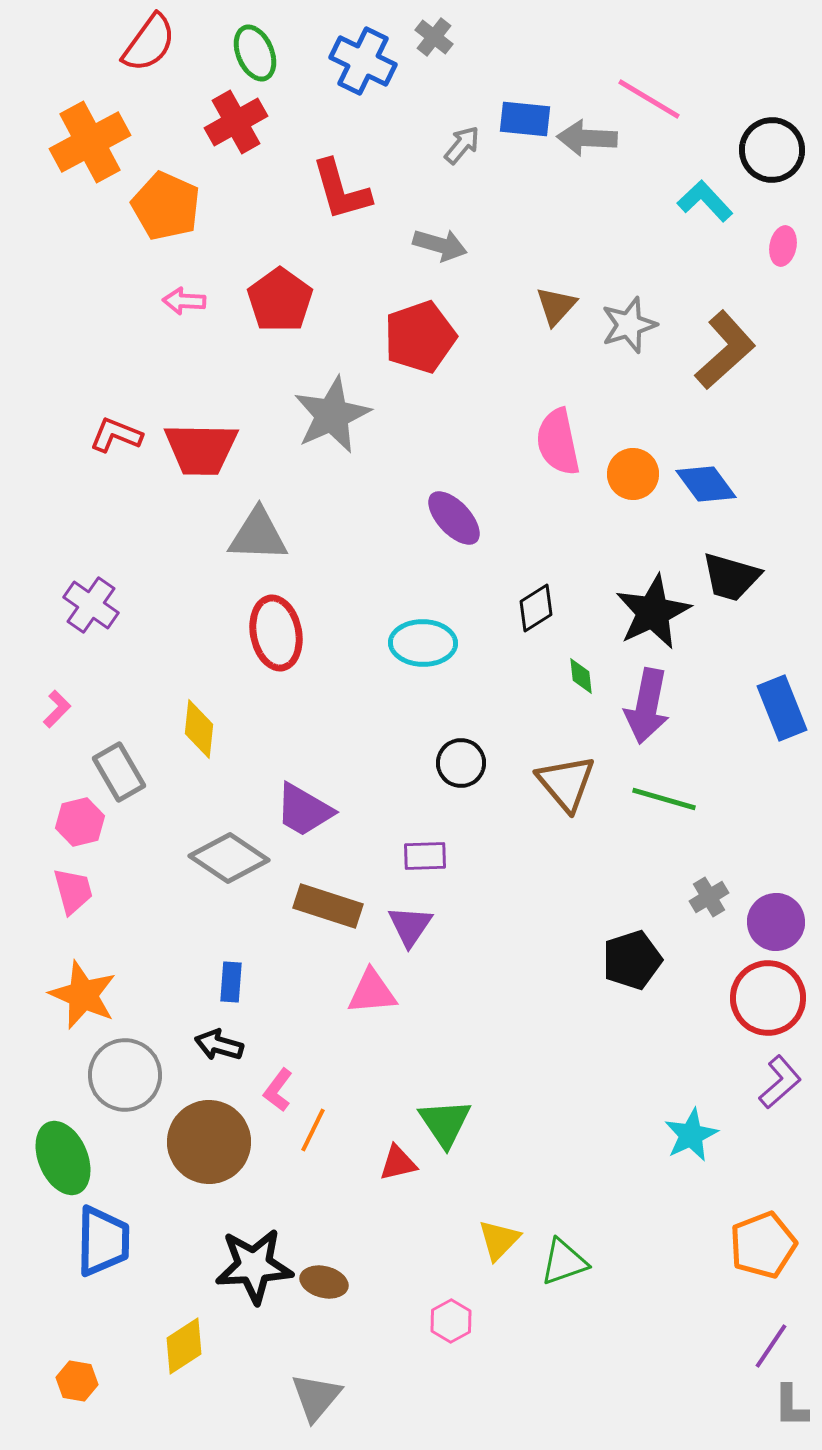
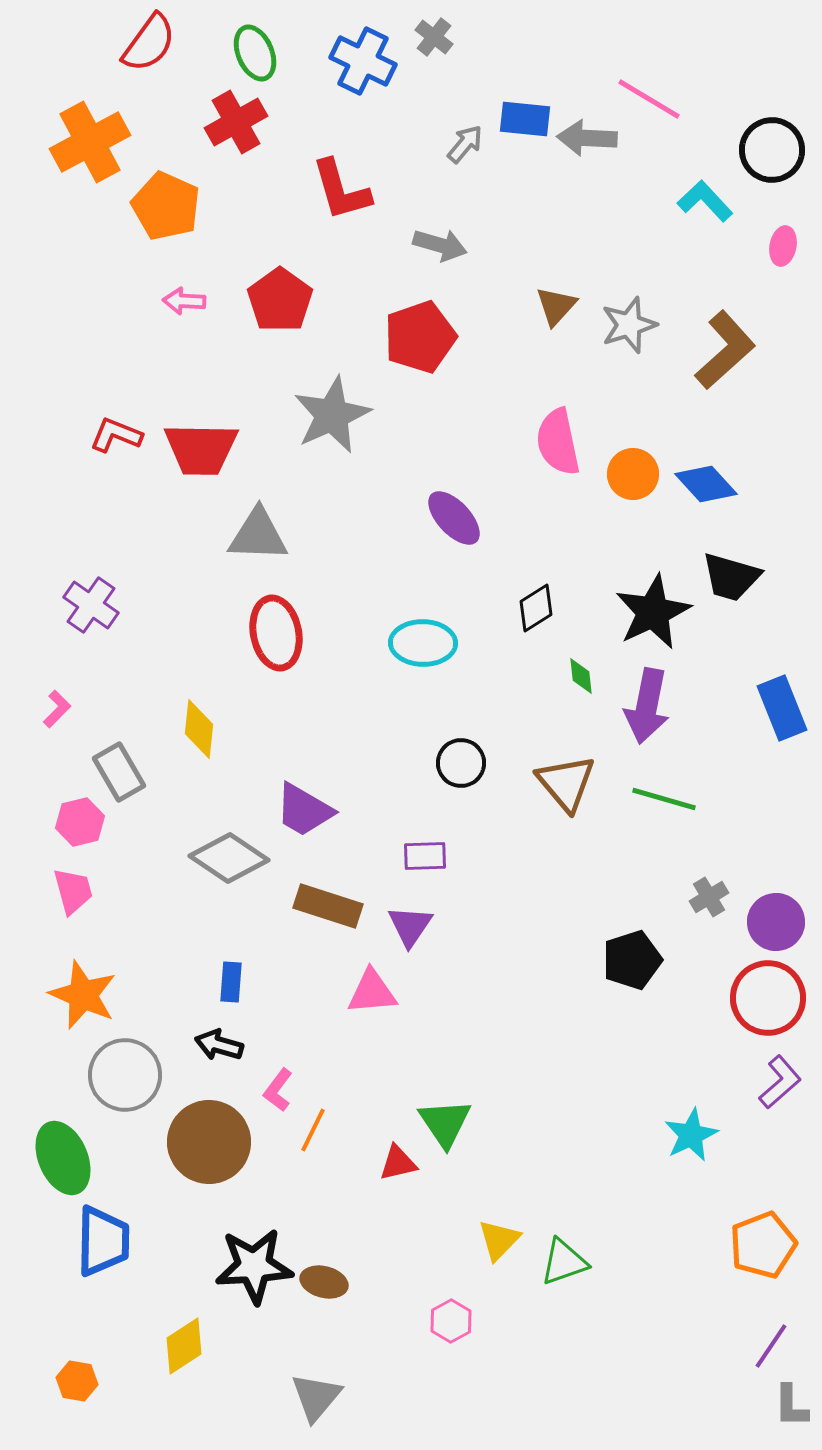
gray arrow at (462, 145): moved 3 px right, 1 px up
blue diamond at (706, 484): rotated 6 degrees counterclockwise
